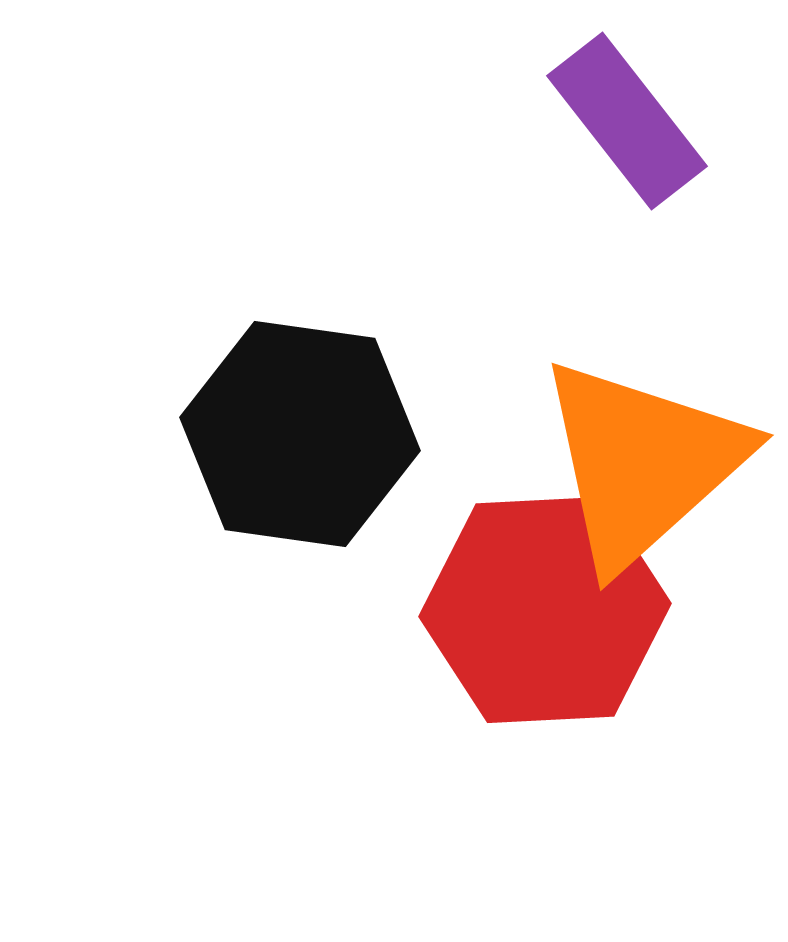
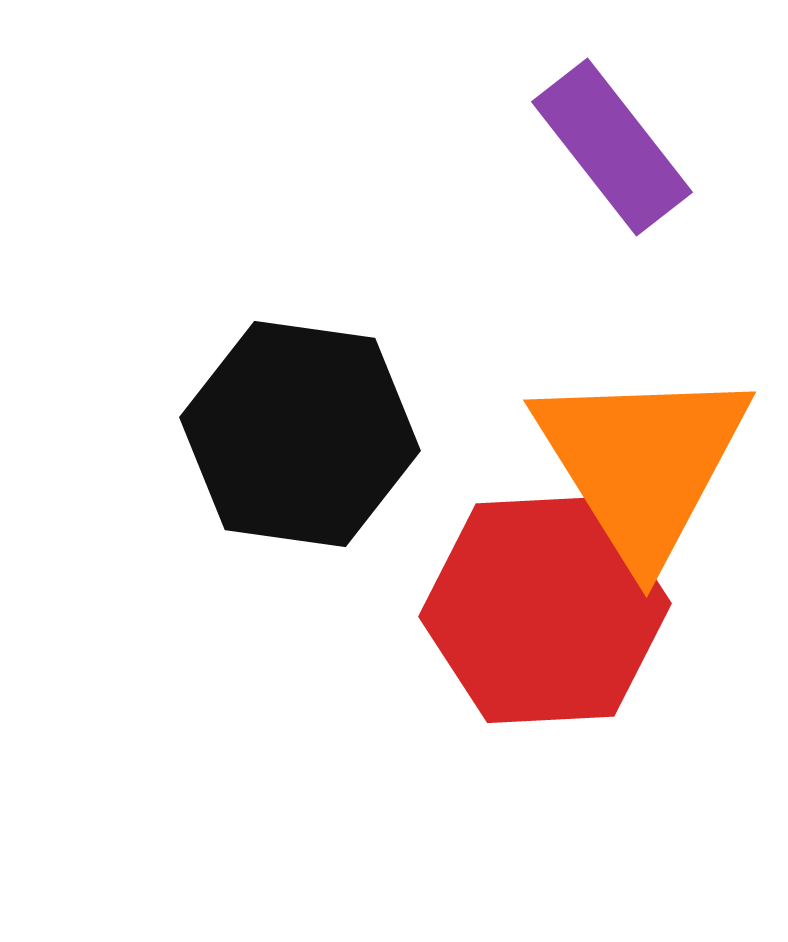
purple rectangle: moved 15 px left, 26 px down
orange triangle: rotated 20 degrees counterclockwise
